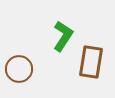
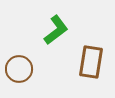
green L-shape: moved 7 px left, 6 px up; rotated 20 degrees clockwise
